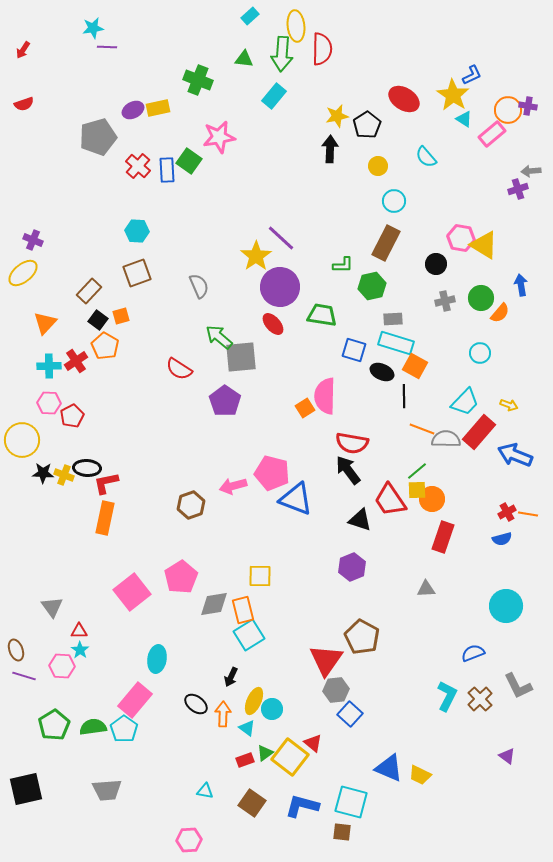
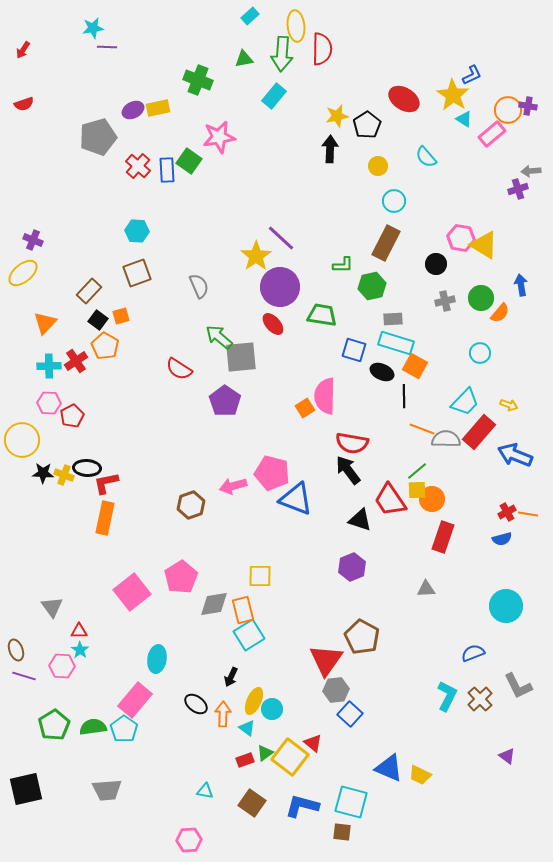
green triangle at (244, 59): rotated 18 degrees counterclockwise
